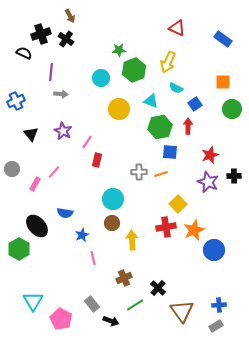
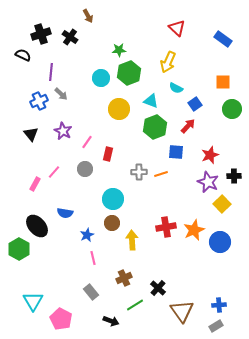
brown arrow at (70, 16): moved 18 px right
red triangle at (177, 28): rotated 18 degrees clockwise
black cross at (66, 39): moved 4 px right, 2 px up
black semicircle at (24, 53): moved 1 px left, 2 px down
green hexagon at (134, 70): moved 5 px left, 3 px down
gray arrow at (61, 94): rotated 40 degrees clockwise
blue cross at (16, 101): moved 23 px right
red arrow at (188, 126): rotated 42 degrees clockwise
green hexagon at (160, 127): moved 5 px left; rotated 10 degrees counterclockwise
blue square at (170, 152): moved 6 px right
red rectangle at (97, 160): moved 11 px right, 6 px up
gray circle at (12, 169): moved 73 px right
yellow square at (178, 204): moved 44 px right
blue star at (82, 235): moved 5 px right
blue circle at (214, 250): moved 6 px right, 8 px up
gray rectangle at (92, 304): moved 1 px left, 12 px up
